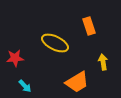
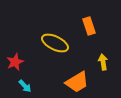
red star: moved 4 px down; rotated 18 degrees counterclockwise
